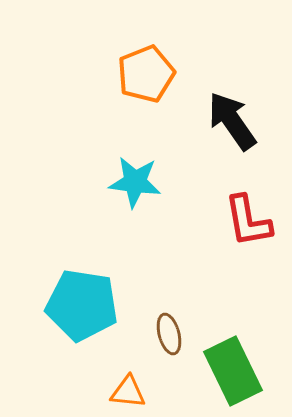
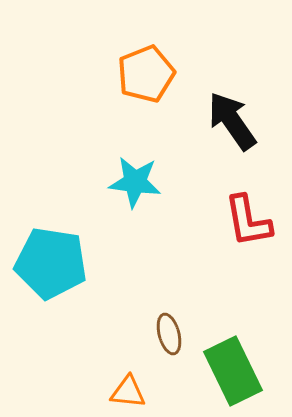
cyan pentagon: moved 31 px left, 42 px up
